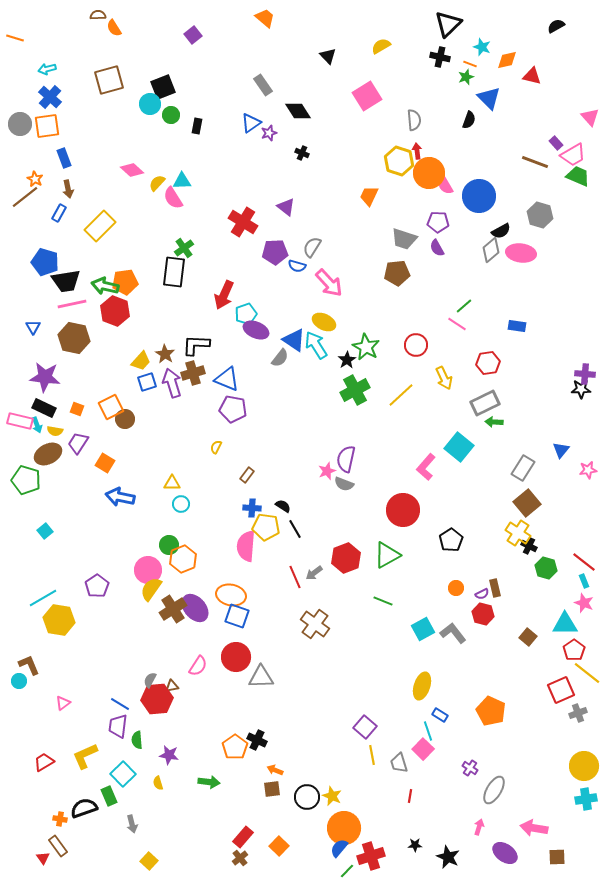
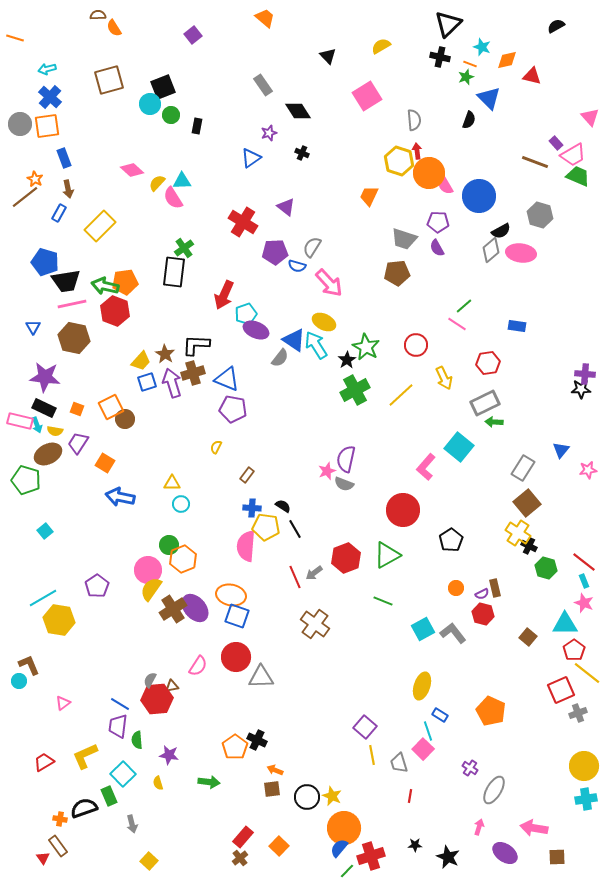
blue triangle at (251, 123): moved 35 px down
